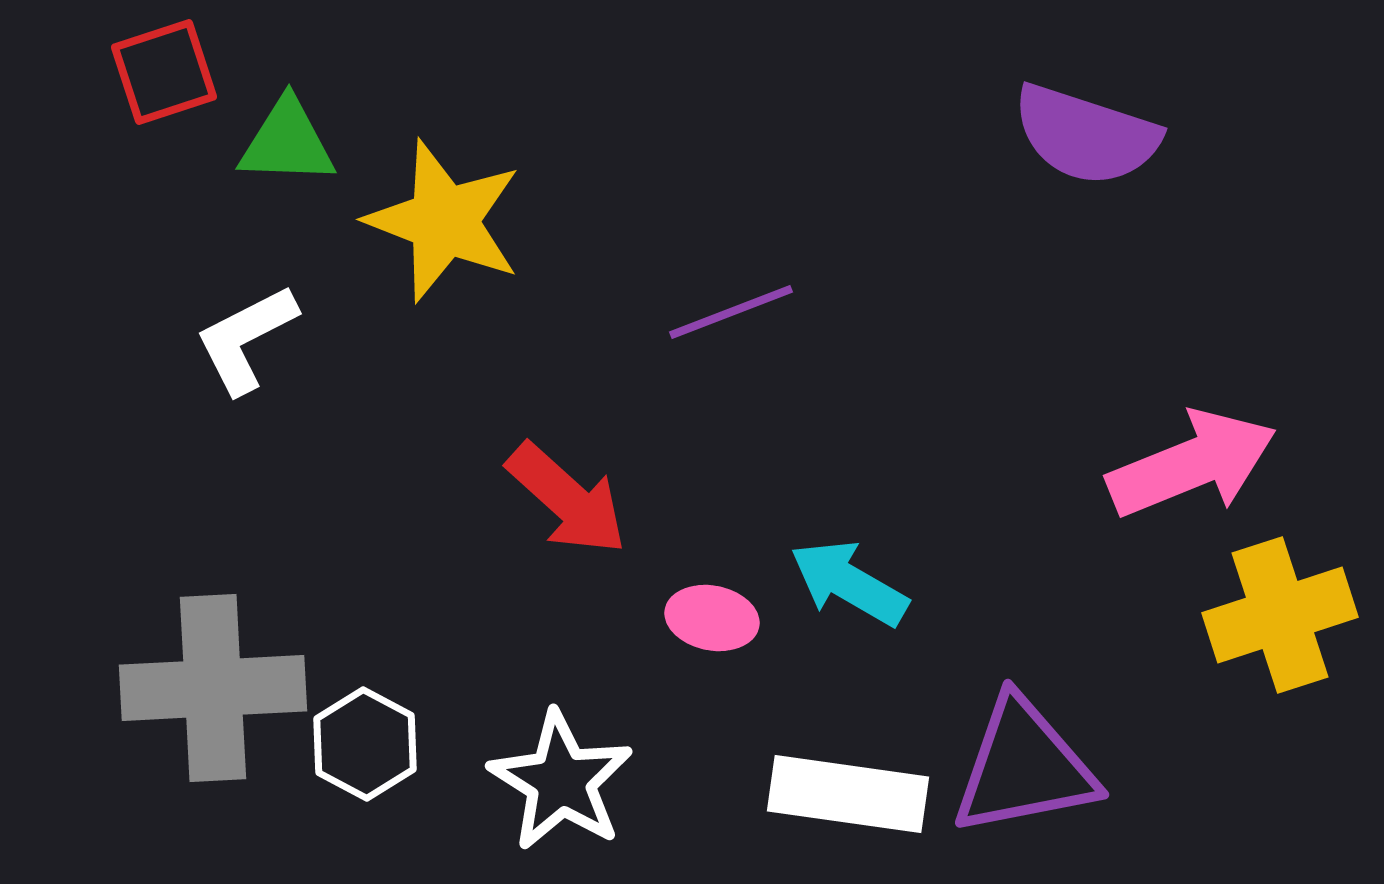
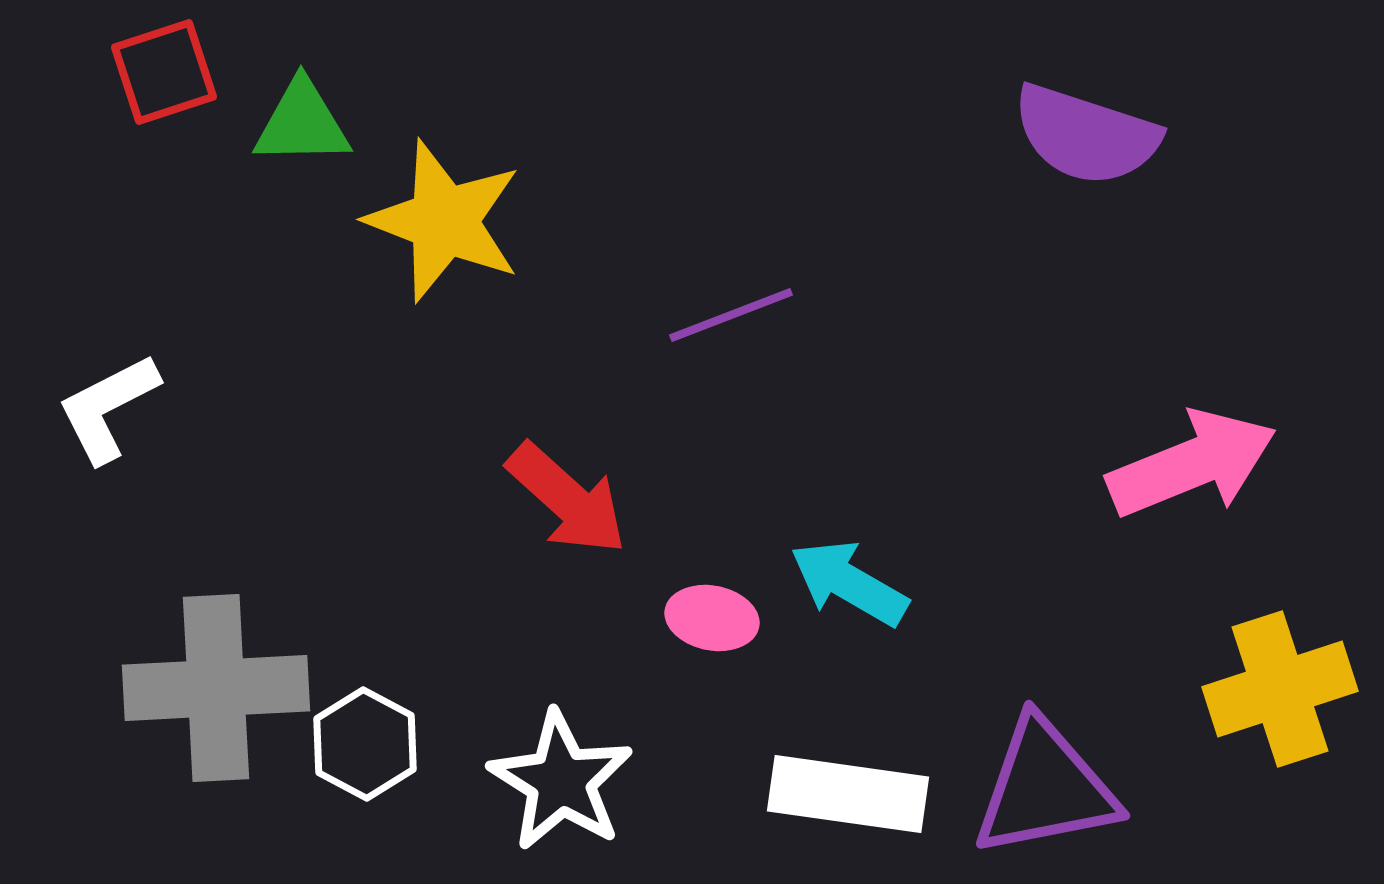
green triangle: moved 15 px right, 19 px up; rotated 3 degrees counterclockwise
purple line: moved 3 px down
white L-shape: moved 138 px left, 69 px down
yellow cross: moved 74 px down
gray cross: moved 3 px right
purple triangle: moved 21 px right, 21 px down
